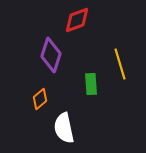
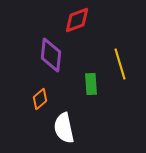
purple diamond: rotated 12 degrees counterclockwise
